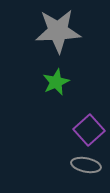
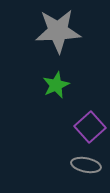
green star: moved 3 px down
purple square: moved 1 px right, 3 px up
